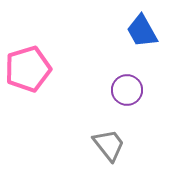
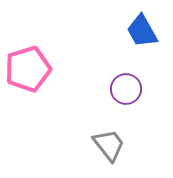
purple circle: moved 1 px left, 1 px up
